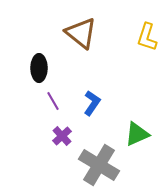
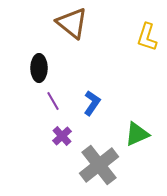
brown triangle: moved 9 px left, 10 px up
gray cross: rotated 21 degrees clockwise
